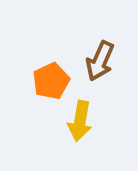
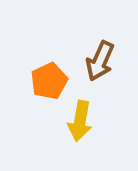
orange pentagon: moved 2 px left
